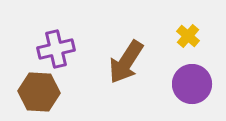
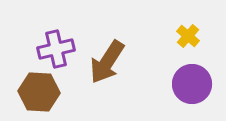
brown arrow: moved 19 px left
